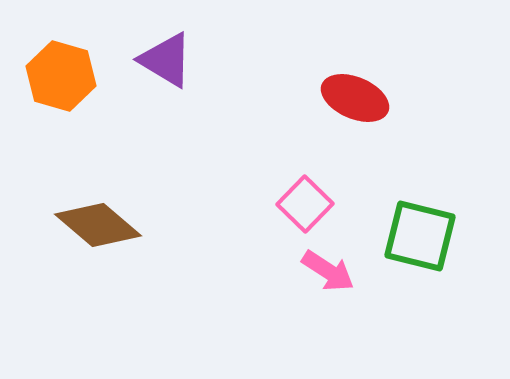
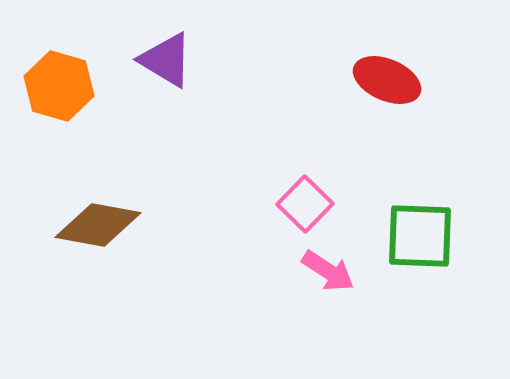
orange hexagon: moved 2 px left, 10 px down
red ellipse: moved 32 px right, 18 px up
brown diamond: rotated 30 degrees counterclockwise
green square: rotated 12 degrees counterclockwise
